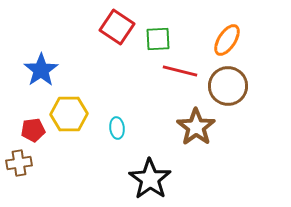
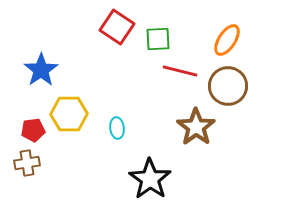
brown cross: moved 8 px right
